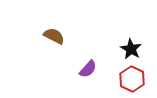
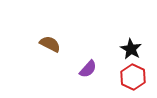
brown semicircle: moved 4 px left, 8 px down
red hexagon: moved 1 px right, 2 px up
